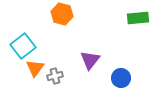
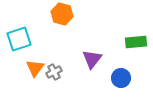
green rectangle: moved 2 px left, 24 px down
cyan square: moved 4 px left, 7 px up; rotated 20 degrees clockwise
purple triangle: moved 2 px right, 1 px up
gray cross: moved 1 px left, 4 px up; rotated 14 degrees counterclockwise
